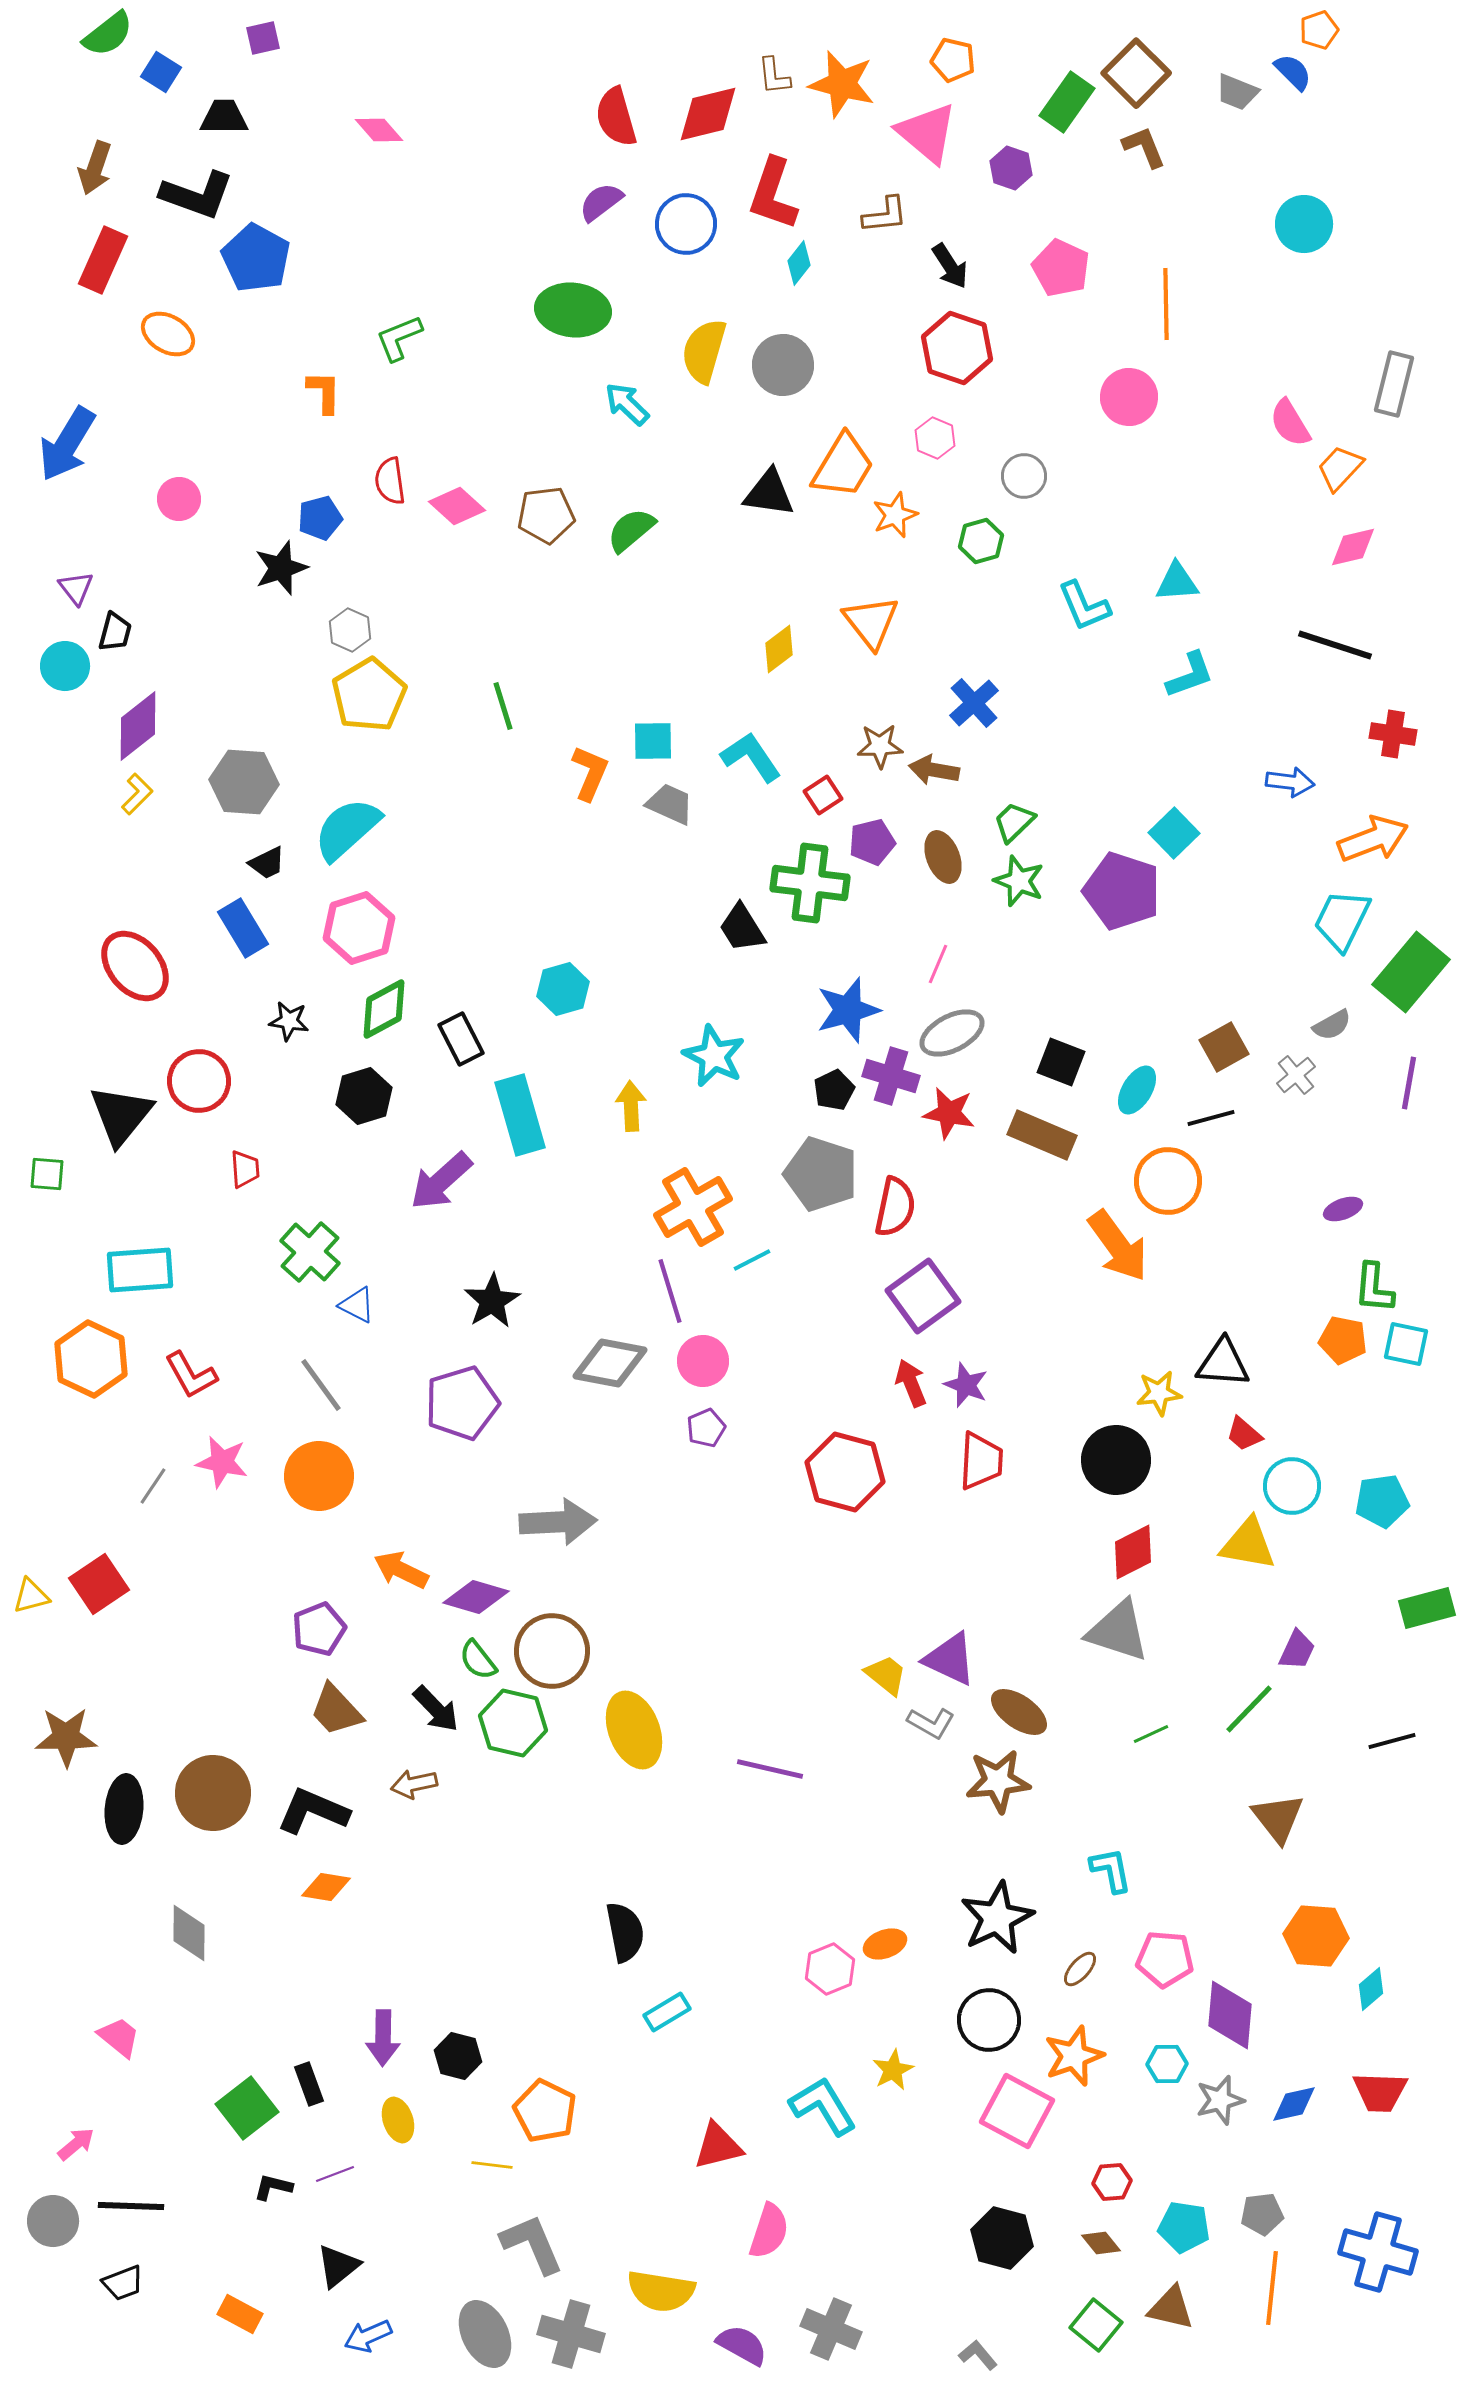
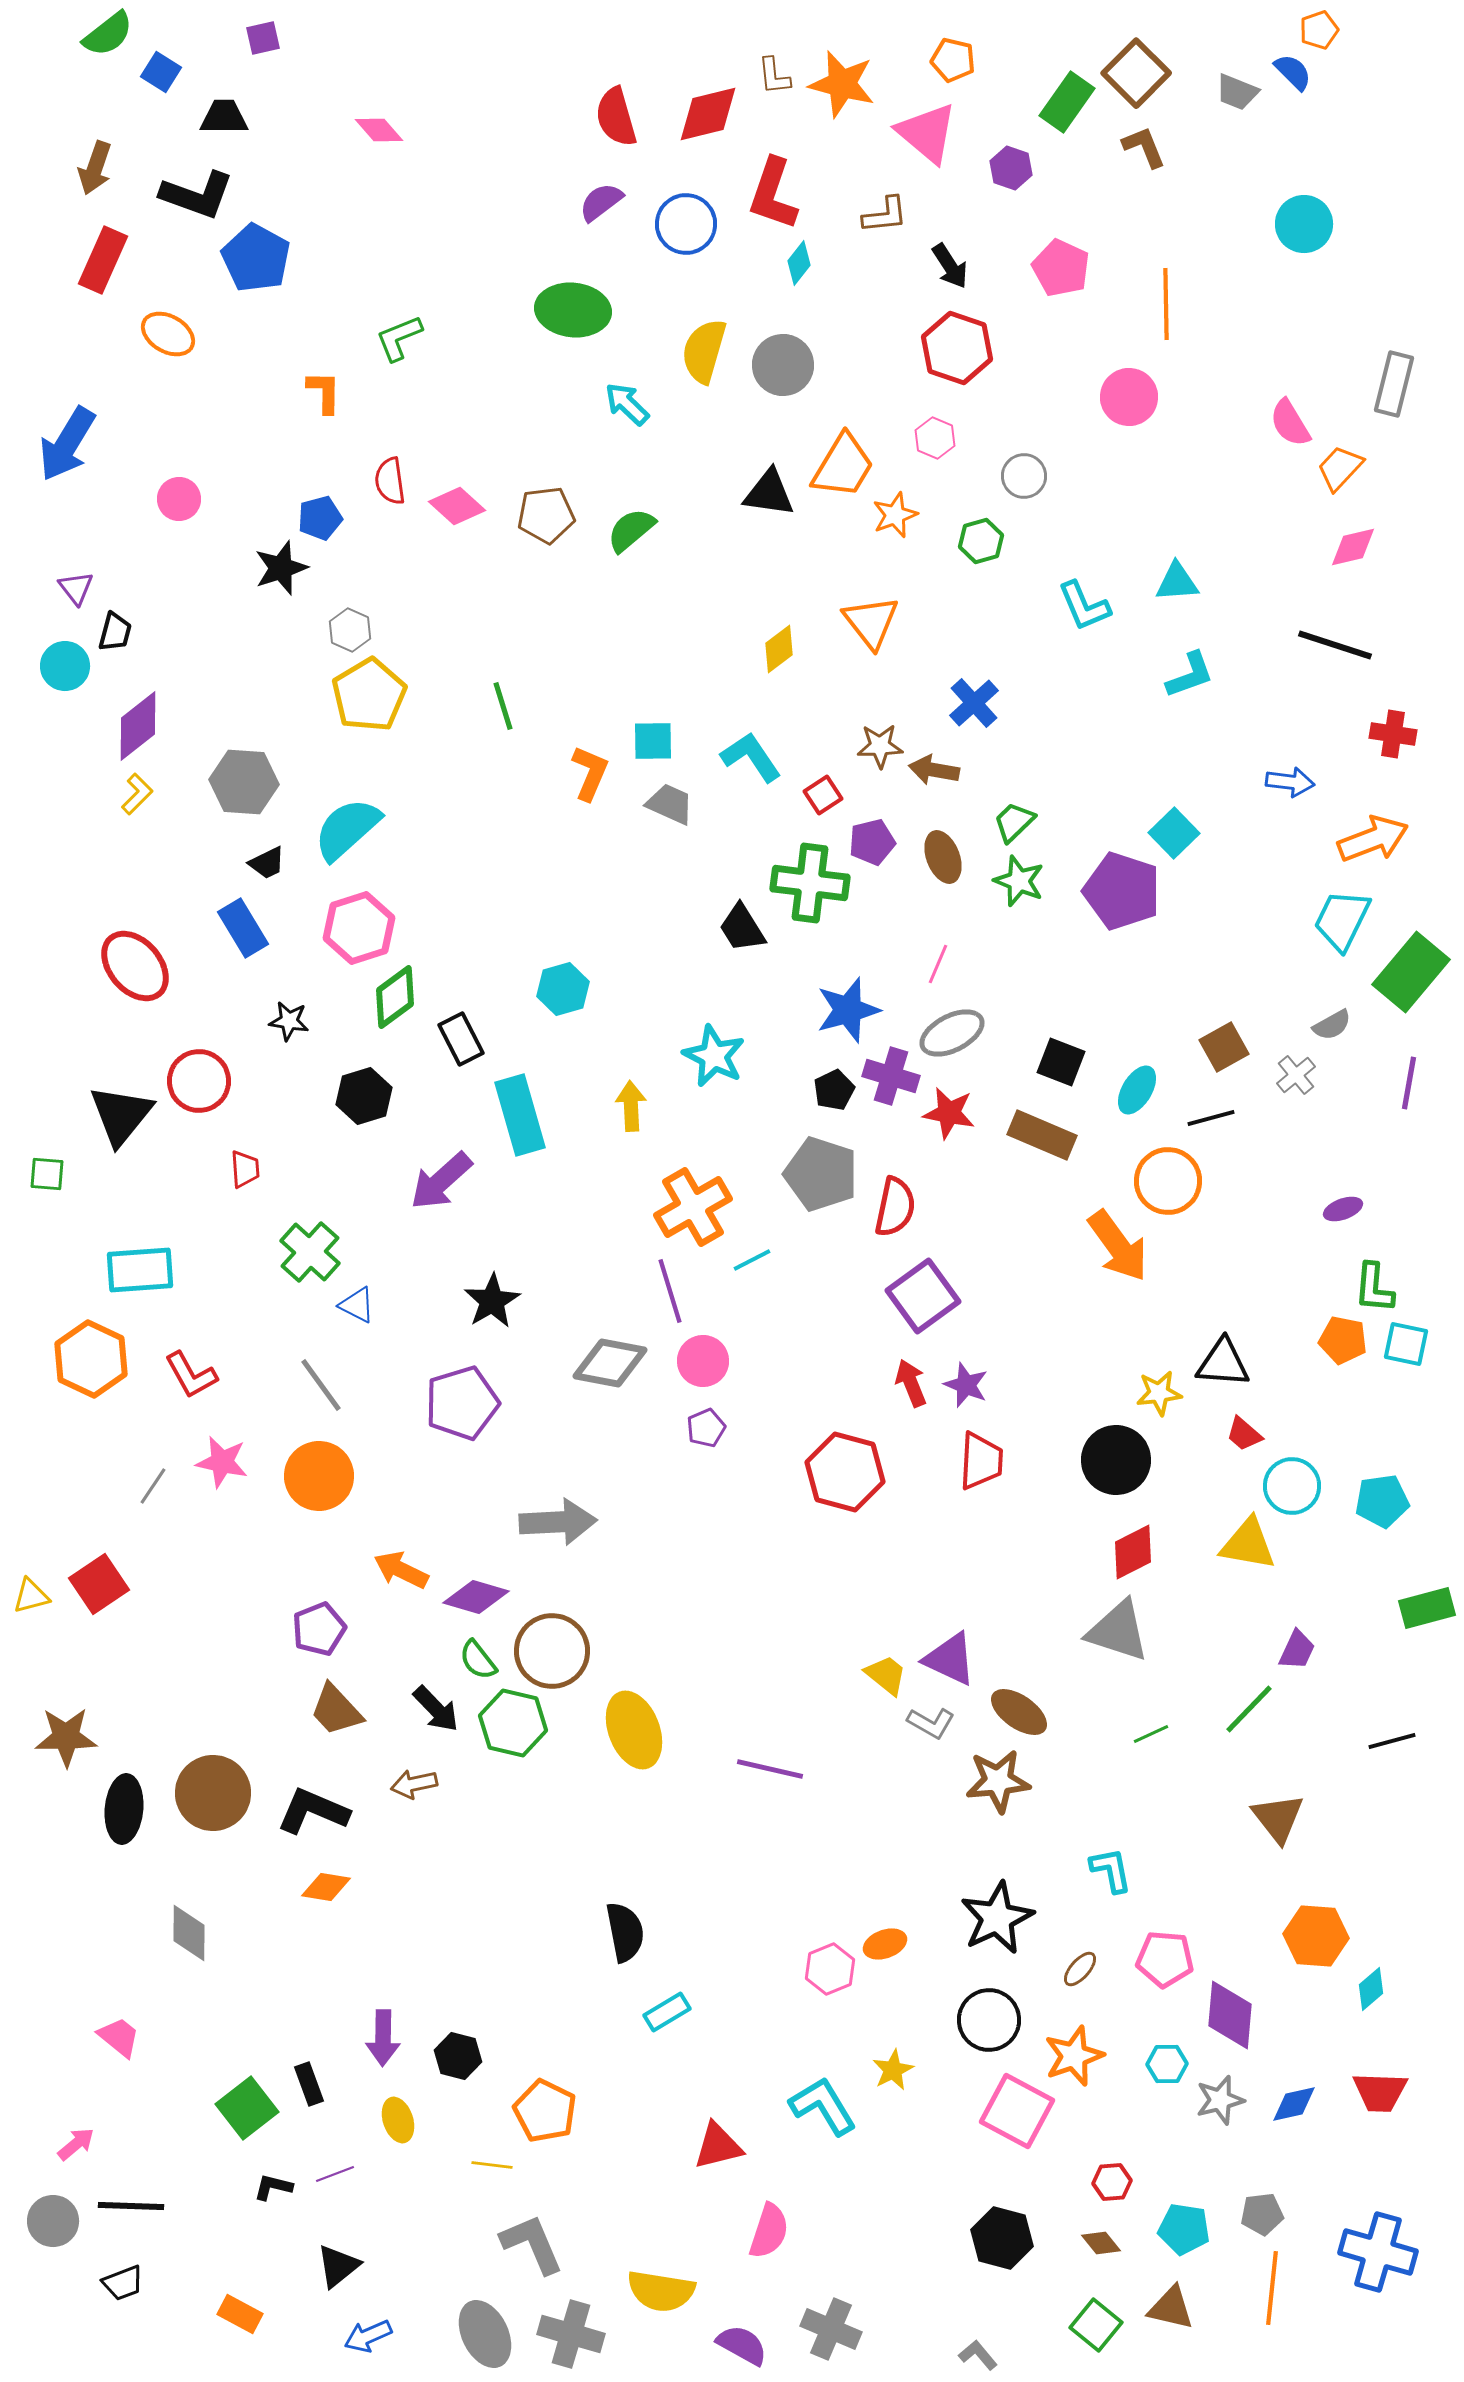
green diamond at (384, 1009): moved 11 px right, 12 px up; rotated 8 degrees counterclockwise
cyan pentagon at (1184, 2227): moved 2 px down
